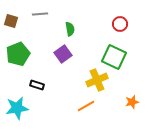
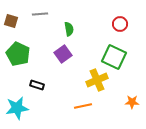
green semicircle: moved 1 px left
green pentagon: rotated 25 degrees counterclockwise
orange star: rotated 16 degrees clockwise
orange line: moved 3 px left; rotated 18 degrees clockwise
